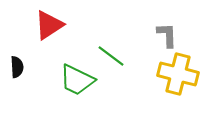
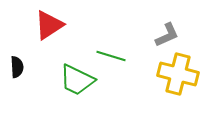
gray L-shape: rotated 68 degrees clockwise
green line: rotated 20 degrees counterclockwise
